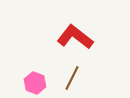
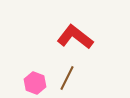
brown line: moved 5 px left
